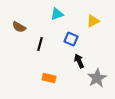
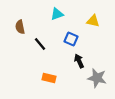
yellow triangle: rotated 40 degrees clockwise
brown semicircle: moved 1 px right; rotated 48 degrees clockwise
black line: rotated 56 degrees counterclockwise
gray star: rotated 30 degrees counterclockwise
